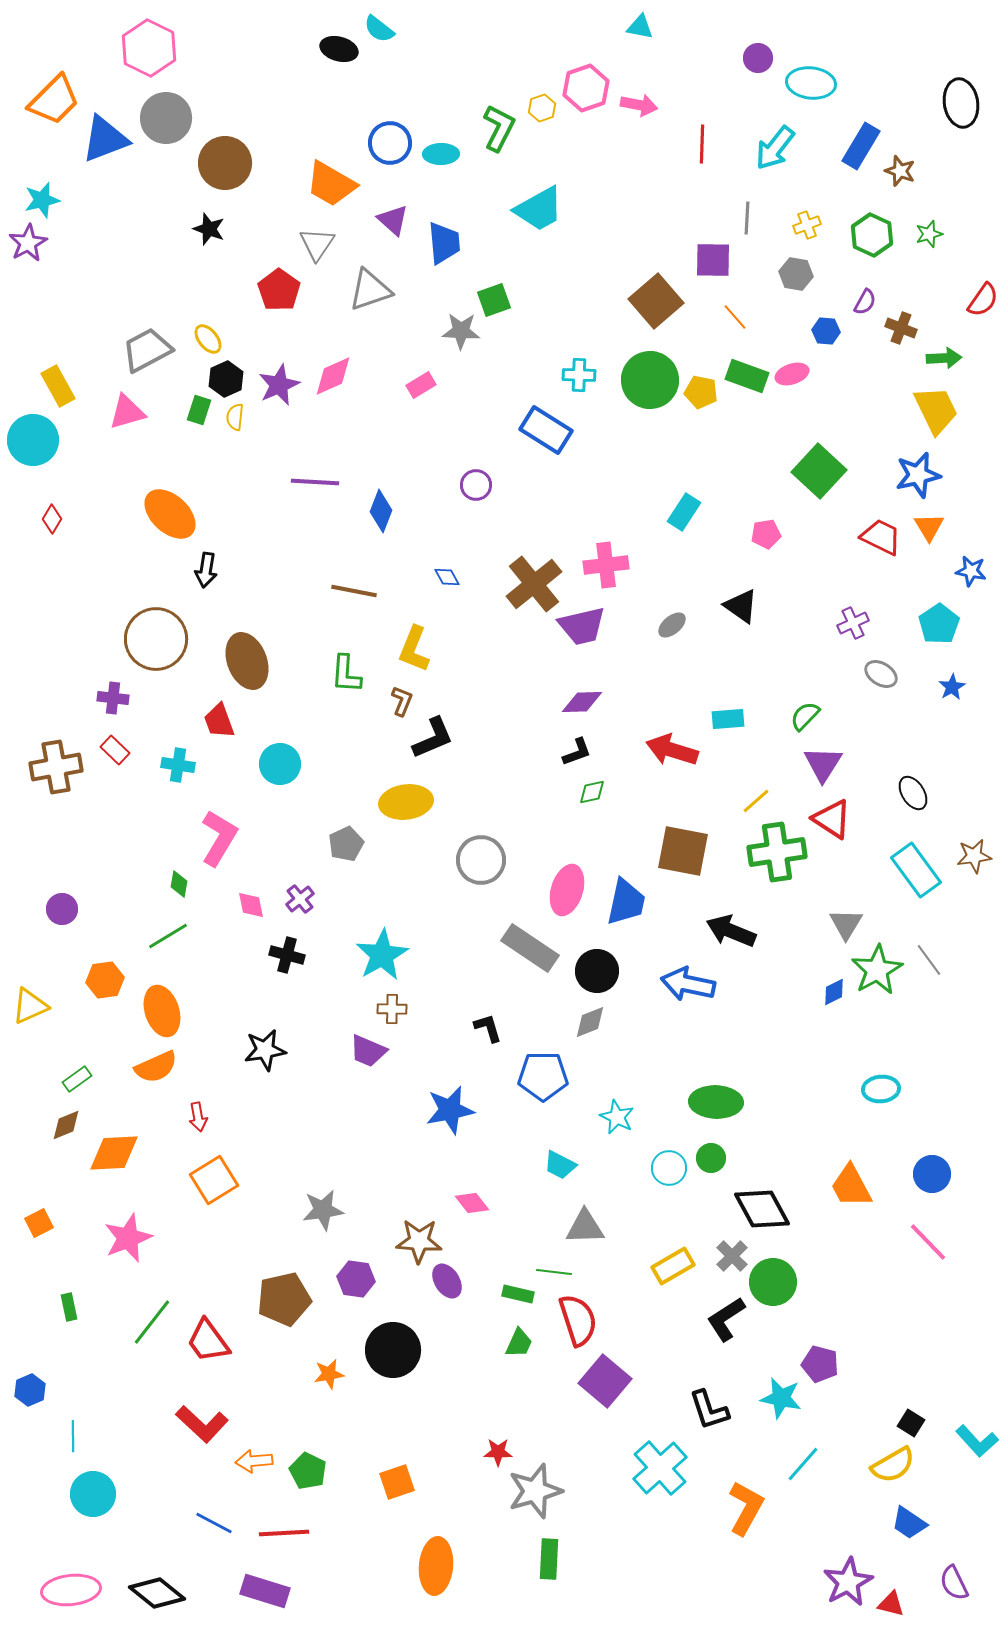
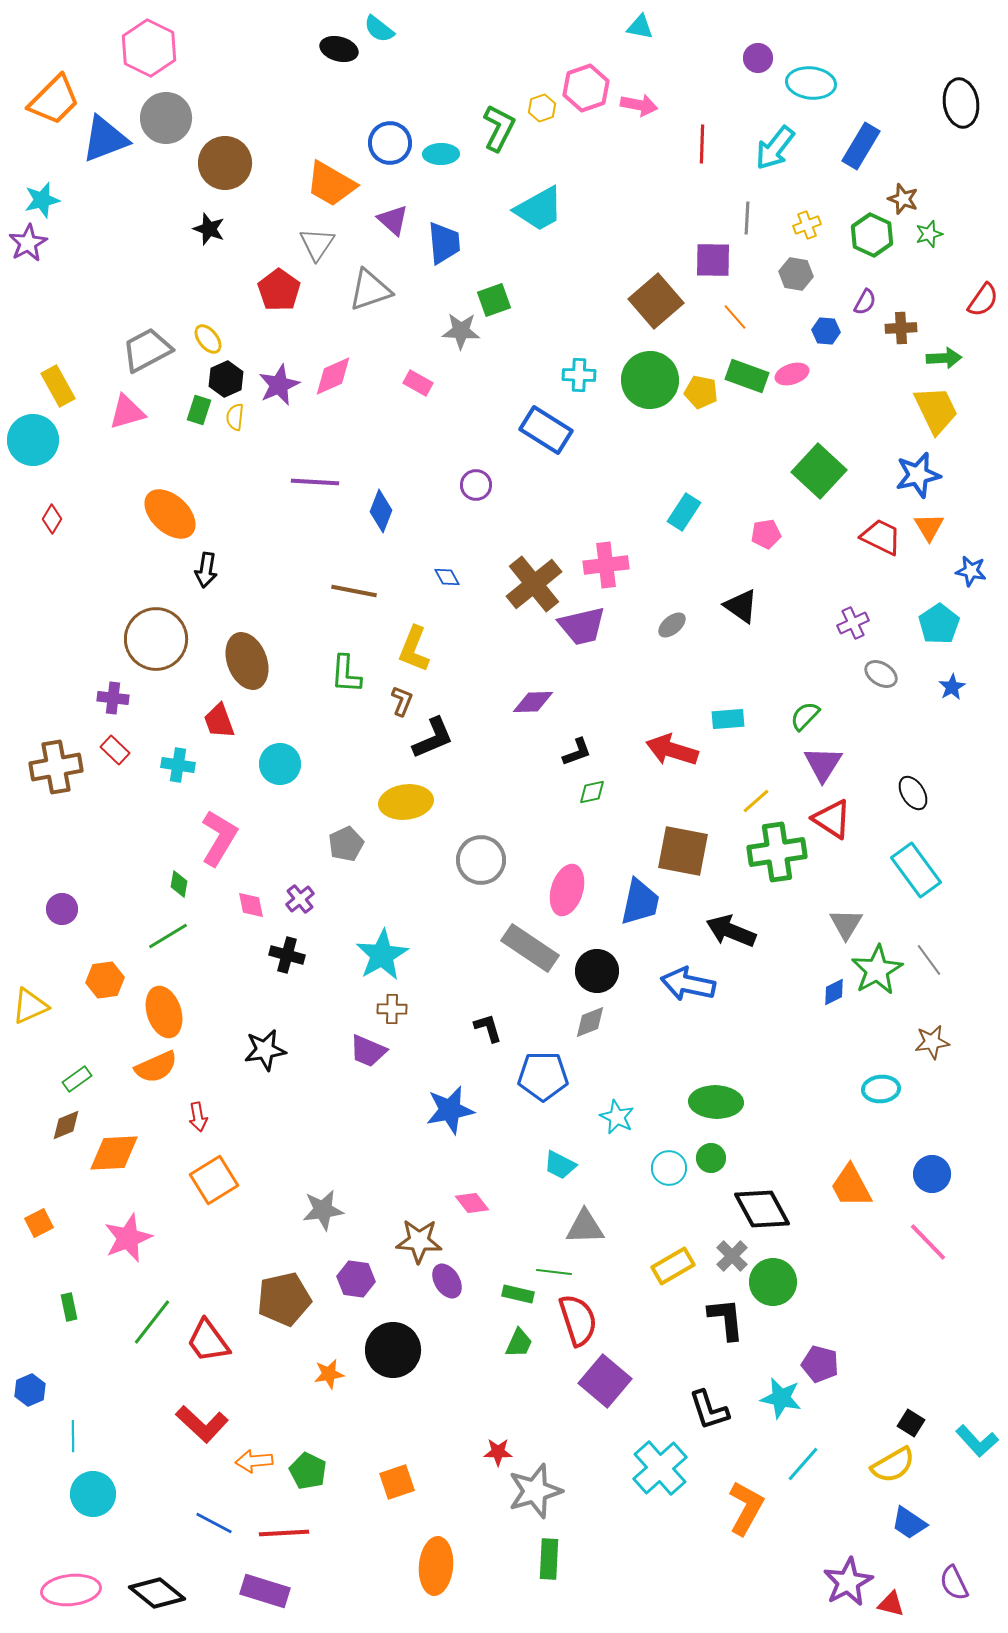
brown star at (900, 171): moved 3 px right, 28 px down
brown cross at (901, 328): rotated 24 degrees counterclockwise
pink rectangle at (421, 385): moved 3 px left, 2 px up; rotated 60 degrees clockwise
purple diamond at (582, 702): moved 49 px left
brown star at (974, 856): moved 42 px left, 186 px down
blue trapezoid at (626, 902): moved 14 px right
orange ellipse at (162, 1011): moved 2 px right, 1 px down
black L-shape at (726, 1319): rotated 117 degrees clockwise
